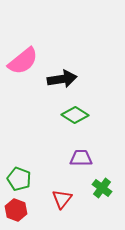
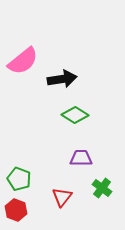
red triangle: moved 2 px up
